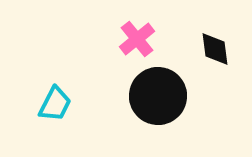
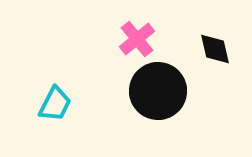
black diamond: rotated 6 degrees counterclockwise
black circle: moved 5 px up
